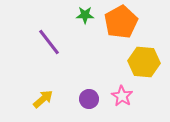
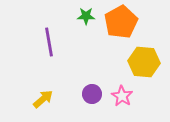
green star: moved 1 px right, 1 px down
purple line: rotated 28 degrees clockwise
purple circle: moved 3 px right, 5 px up
